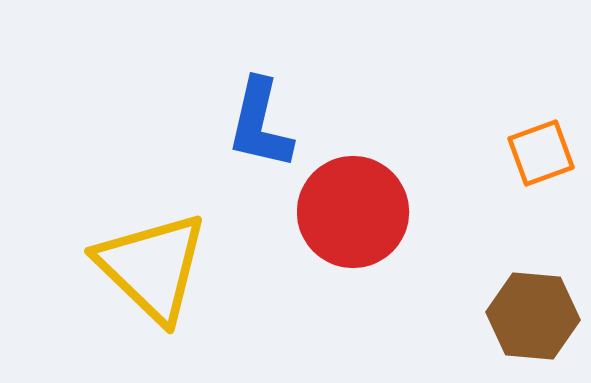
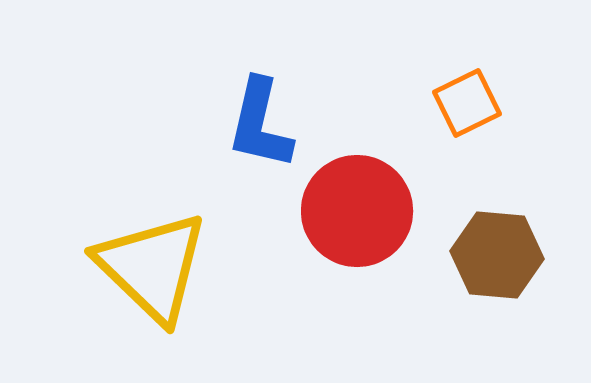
orange square: moved 74 px left, 50 px up; rotated 6 degrees counterclockwise
red circle: moved 4 px right, 1 px up
brown hexagon: moved 36 px left, 61 px up
